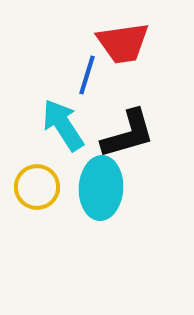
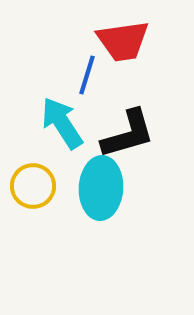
red trapezoid: moved 2 px up
cyan arrow: moved 1 px left, 2 px up
yellow circle: moved 4 px left, 1 px up
